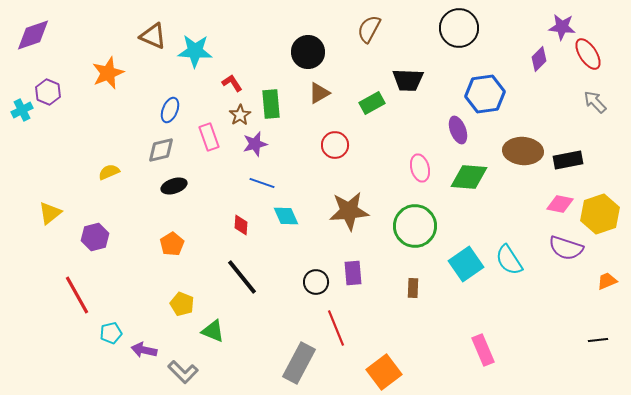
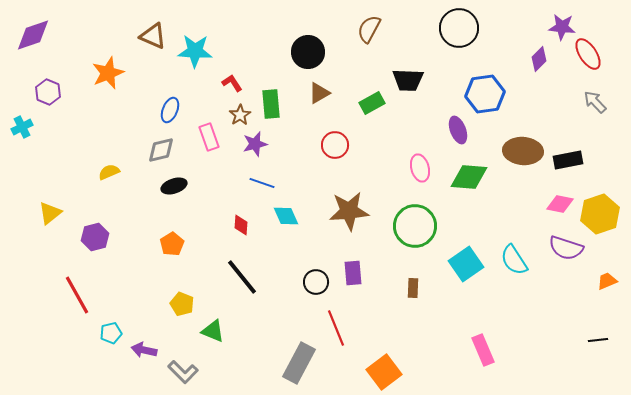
cyan cross at (22, 110): moved 17 px down
cyan semicircle at (509, 260): moved 5 px right
